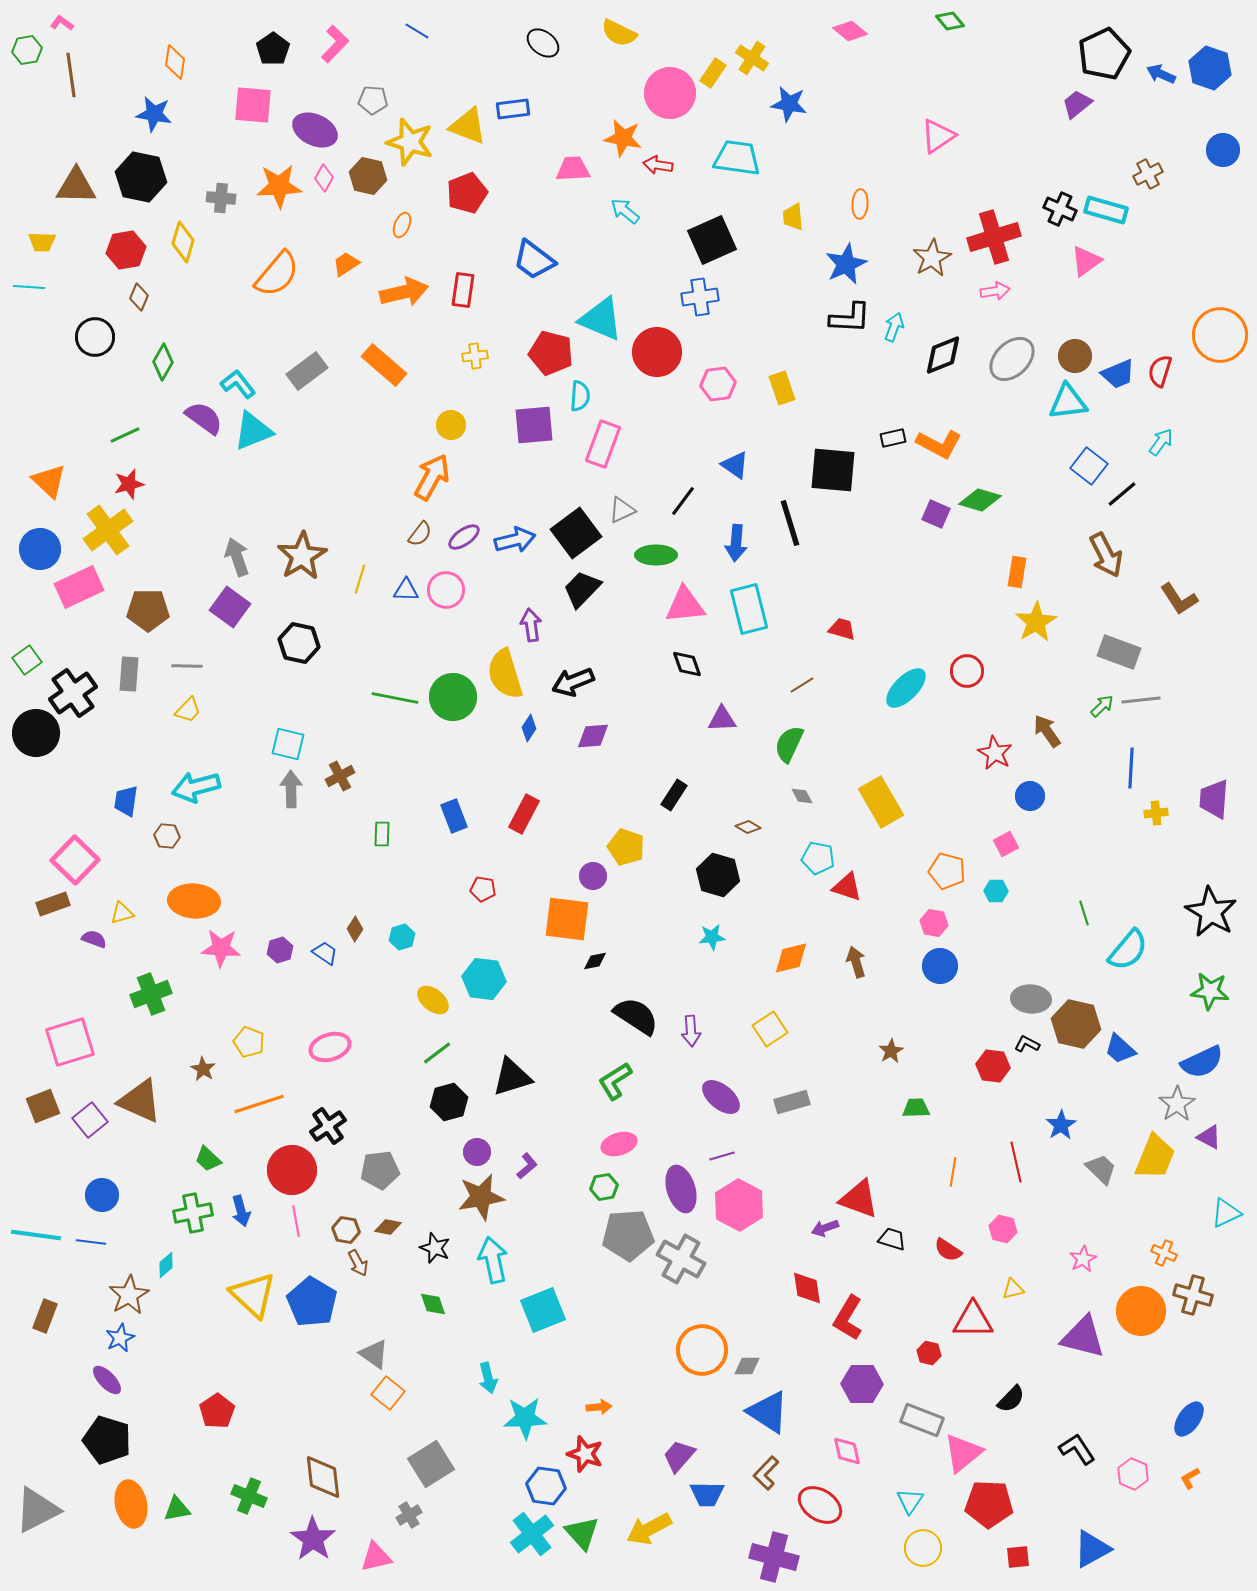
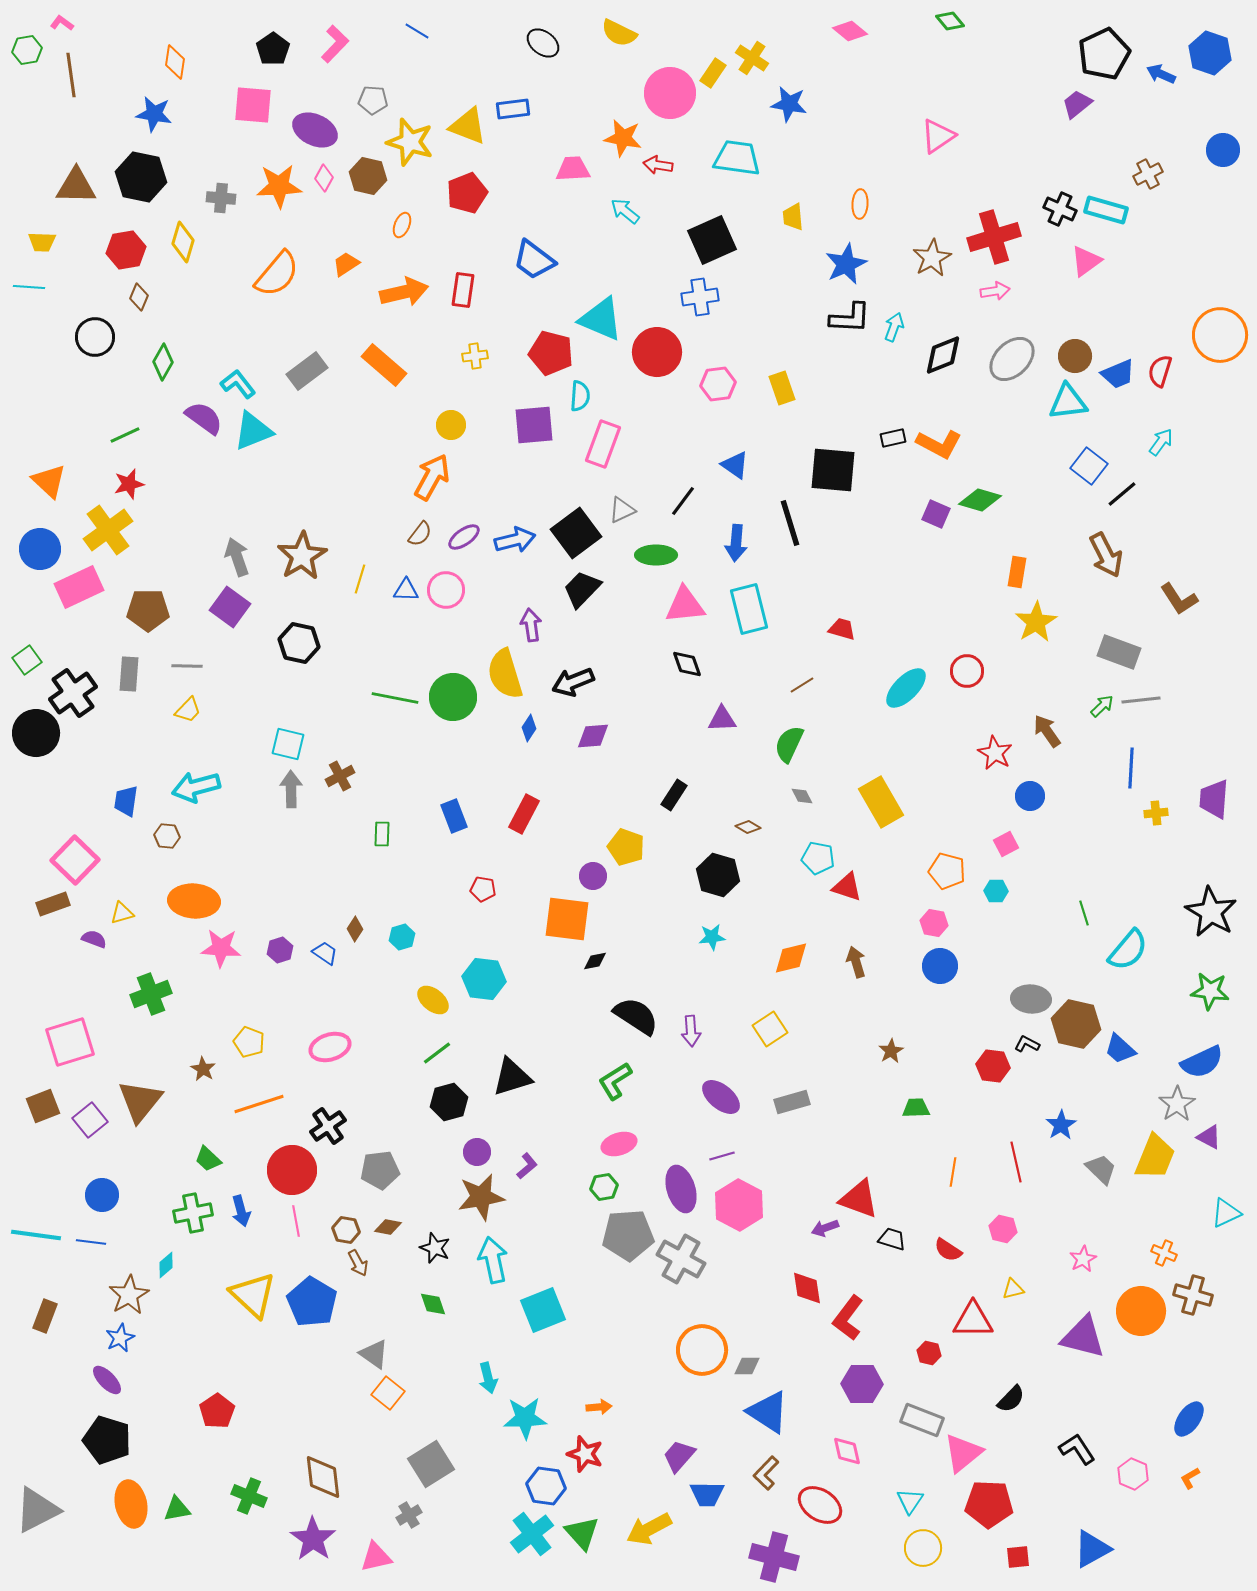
blue hexagon at (1210, 68): moved 15 px up
brown triangle at (140, 1101): rotated 45 degrees clockwise
red L-shape at (848, 1318): rotated 6 degrees clockwise
